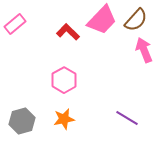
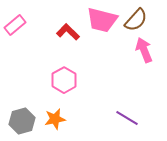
pink trapezoid: rotated 60 degrees clockwise
pink rectangle: moved 1 px down
orange star: moved 9 px left
